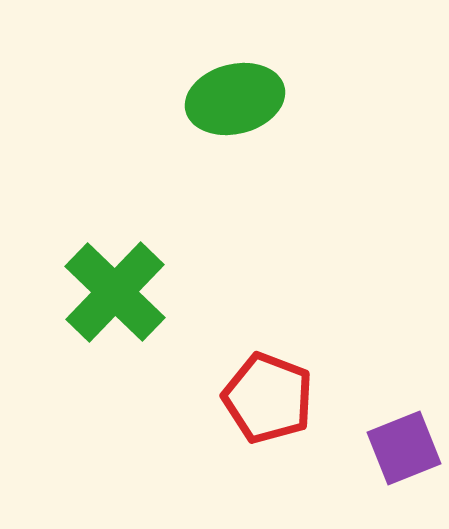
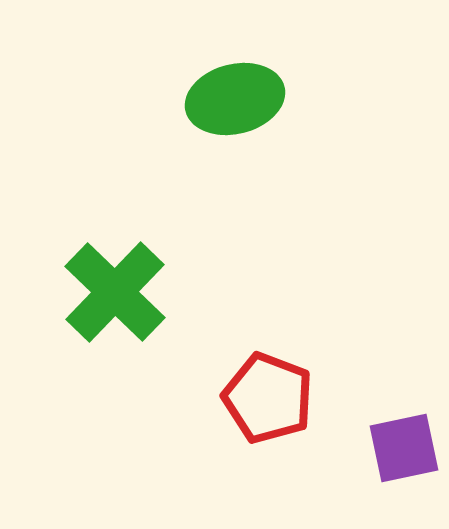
purple square: rotated 10 degrees clockwise
